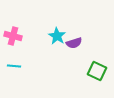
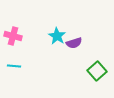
green square: rotated 24 degrees clockwise
